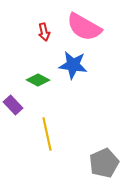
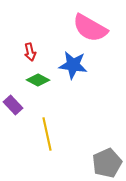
pink semicircle: moved 6 px right, 1 px down
red arrow: moved 14 px left, 20 px down
gray pentagon: moved 3 px right
